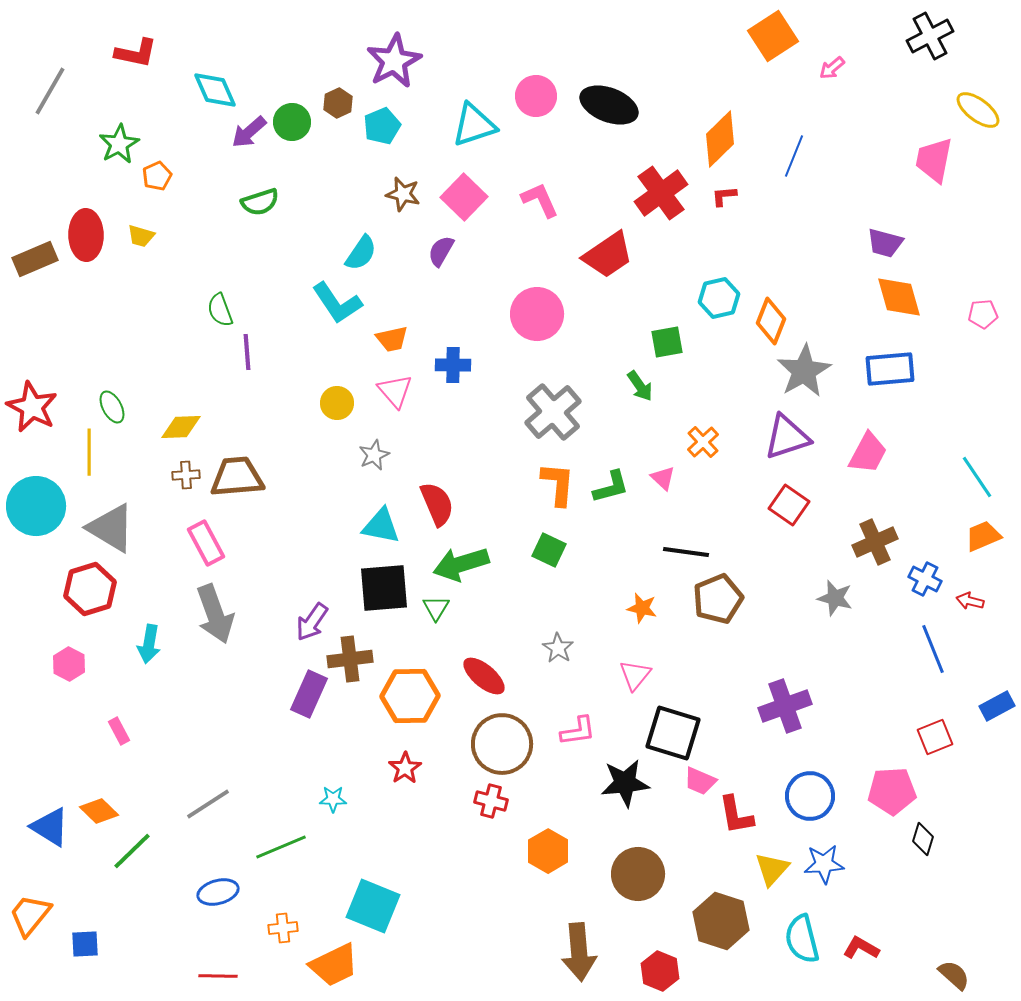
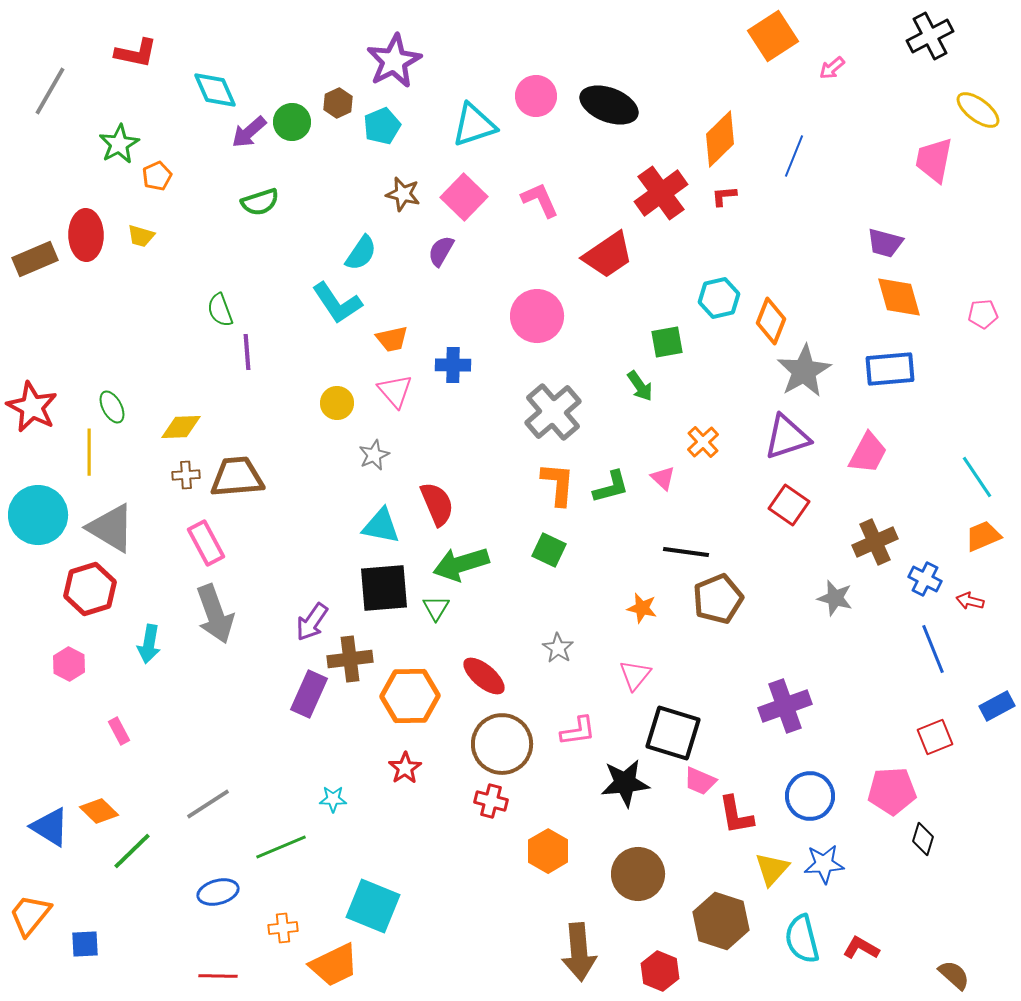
pink circle at (537, 314): moved 2 px down
cyan circle at (36, 506): moved 2 px right, 9 px down
